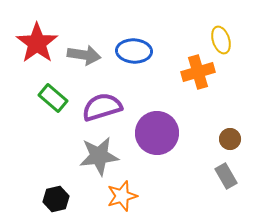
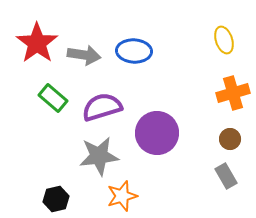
yellow ellipse: moved 3 px right
orange cross: moved 35 px right, 21 px down
